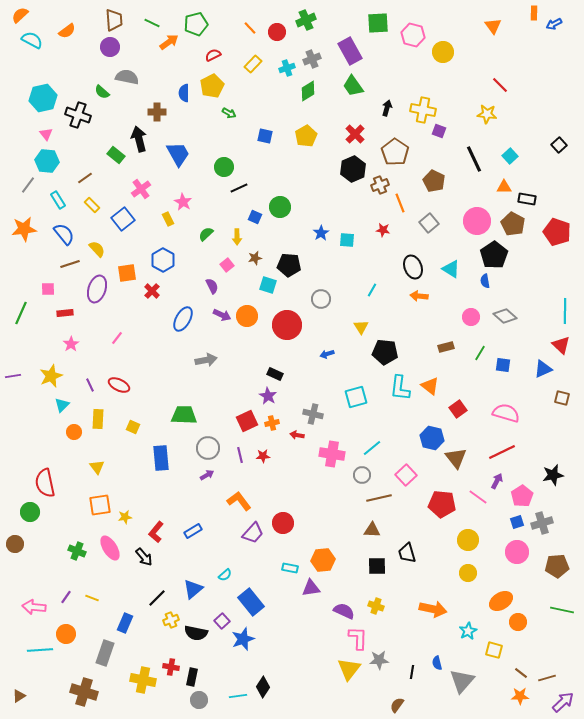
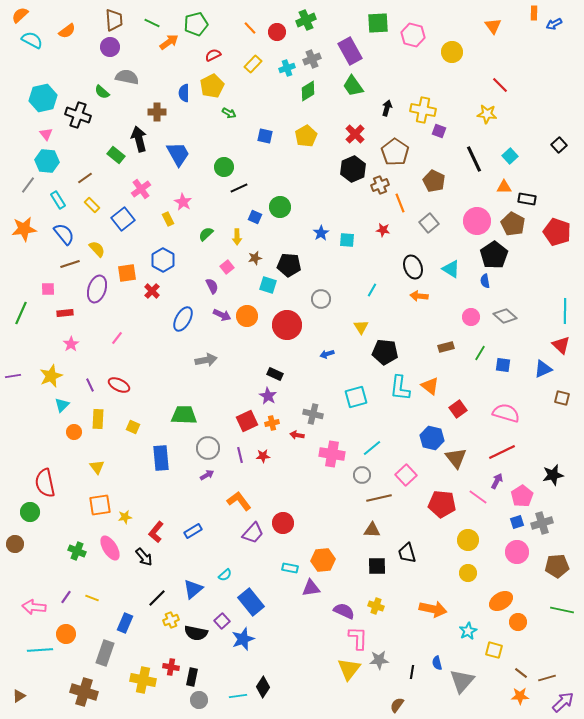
yellow circle at (443, 52): moved 9 px right
pink square at (227, 265): moved 2 px down
